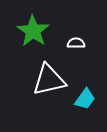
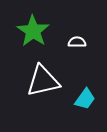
white semicircle: moved 1 px right, 1 px up
white triangle: moved 6 px left, 1 px down
